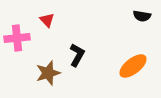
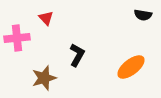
black semicircle: moved 1 px right, 1 px up
red triangle: moved 1 px left, 2 px up
orange ellipse: moved 2 px left, 1 px down
brown star: moved 4 px left, 5 px down
